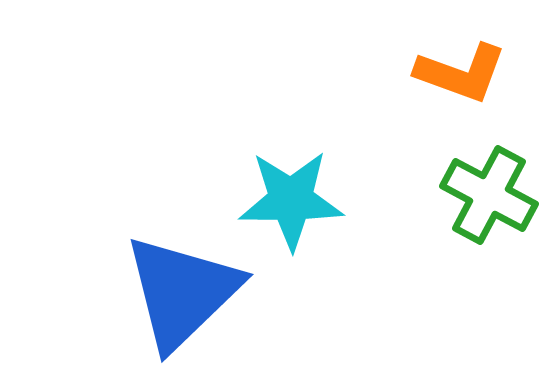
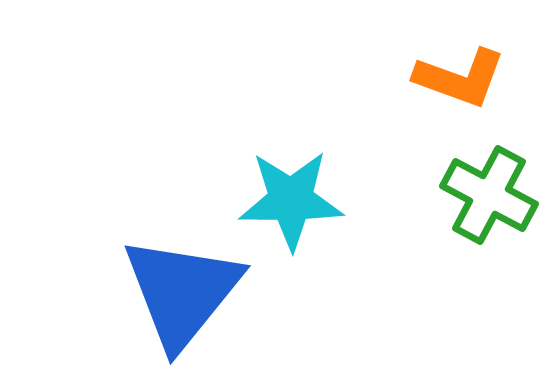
orange L-shape: moved 1 px left, 5 px down
blue triangle: rotated 7 degrees counterclockwise
